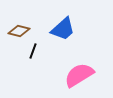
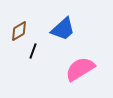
brown diamond: rotated 45 degrees counterclockwise
pink semicircle: moved 1 px right, 6 px up
